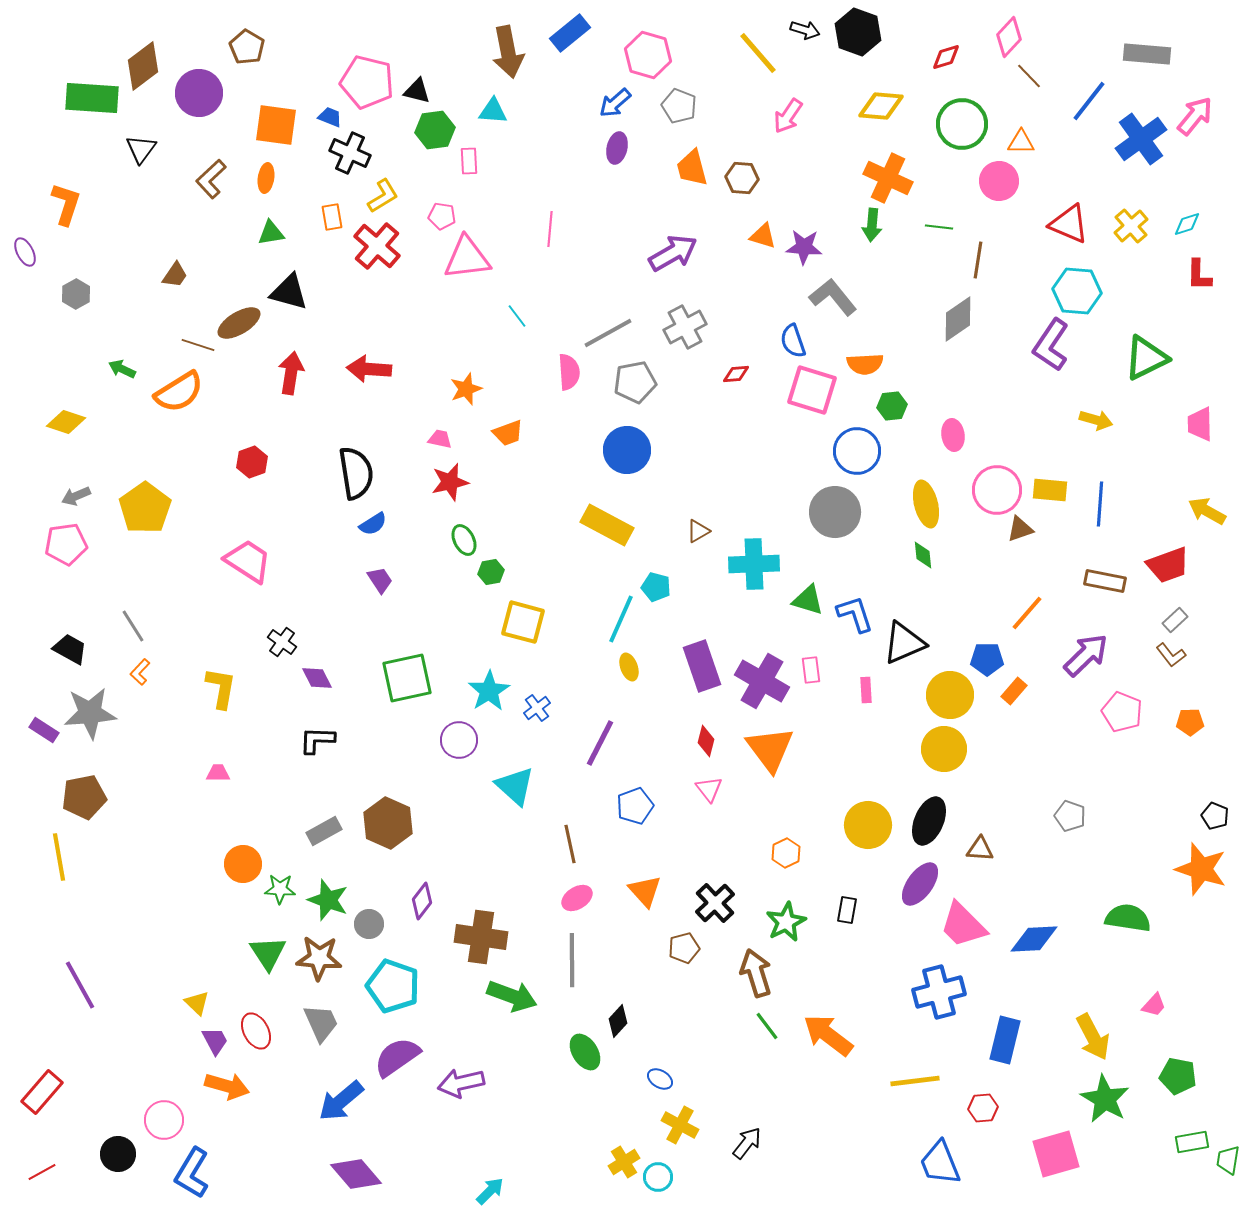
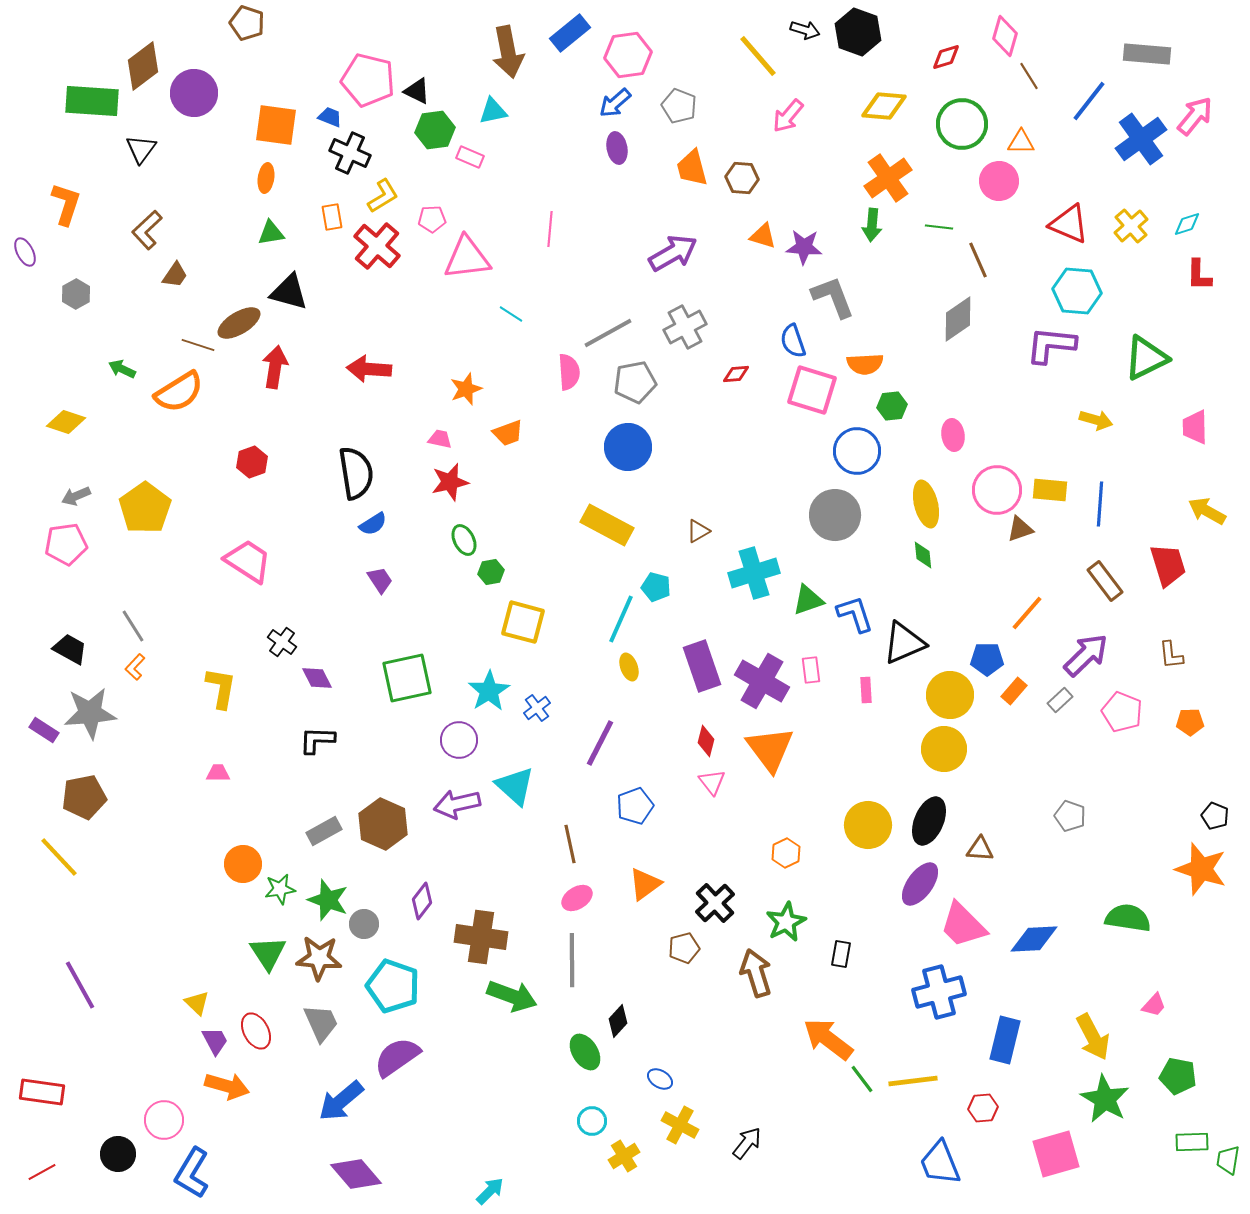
pink diamond at (1009, 37): moved 4 px left, 1 px up; rotated 27 degrees counterclockwise
brown pentagon at (247, 47): moved 24 px up; rotated 12 degrees counterclockwise
yellow line at (758, 53): moved 3 px down
pink hexagon at (648, 55): moved 20 px left; rotated 24 degrees counterclockwise
brown line at (1029, 76): rotated 12 degrees clockwise
pink pentagon at (367, 82): moved 1 px right, 2 px up
black triangle at (417, 91): rotated 12 degrees clockwise
purple circle at (199, 93): moved 5 px left
green rectangle at (92, 98): moved 3 px down
yellow diamond at (881, 106): moved 3 px right
cyan triangle at (493, 111): rotated 16 degrees counterclockwise
pink arrow at (788, 116): rotated 6 degrees clockwise
purple ellipse at (617, 148): rotated 24 degrees counterclockwise
pink rectangle at (469, 161): moved 1 px right, 4 px up; rotated 64 degrees counterclockwise
orange cross at (888, 178): rotated 30 degrees clockwise
brown L-shape at (211, 179): moved 64 px left, 51 px down
pink pentagon at (442, 216): moved 10 px left, 3 px down; rotated 12 degrees counterclockwise
brown line at (978, 260): rotated 33 degrees counterclockwise
gray L-shape at (833, 297): rotated 18 degrees clockwise
cyan line at (517, 316): moved 6 px left, 2 px up; rotated 20 degrees counterclockwise
purple L-shape at (1051, 345): rotated 62 degrees clockwise
red arrow at (291, 373): moved 16 px left, 6 px up
pink trapezoid at (1200, 424): moved 5 px left, 3 px down
blue circle at (627, 450): moved 1 px right, 3 px up
gray circle at (835, 512): moved 3 px down
cyan cross at (754, 564): moved 9 px down; rotated 15 degrees counterclockwise
red trapezoid at (1168, 565): rotated 87 degrees counterclockwise
brown rectangle at (1105, 581): rotated 42 degrees clockwise
green triangle at (808, 600): rotated 36 degrees counterclockwise
gray rectangle at (1175, 620): moved 115 px left, 80 px down
brown L-shape at (1171, 655): rotated 32 degrees clockwise
orange L-shape at (140, 672): moved 5 px left, 5 px up
pink triangle at (709, 789): moved 3 px right, 7 px up
brown hexagon at (388, 823): moved 5 px left, 1 px down
yellow line at (59, 857): rotated 33 degrees counterclockwise
green star at (280, 889): rotated 12 degrees counterclockwise
orange triangle at (645, 891): moved 7 px up; rotated 36 degrees clockwise
black rectangle at (847, 910): moved 6 px left, 44 px down
gray circle at (369, 924): moved 5 px left
green line at (767, 1026): moved 95 px right, 53 px down
orange arrow at (828, 1035): moved 4 px down
yellow line at (915, 1081): moved 2 px left
purple arrow at (461, 1083): moved 4 px left, 279 px up
red rectangle at (42, 1092): rotated 57 degrees clockwise
green rectangle at (1192, 1142): rotated 8 degrees clockwise
yellow cross at (624, 1162): moved 6 px up
cyan circle at (658, 1177): moved 66 px left, 56 px up
